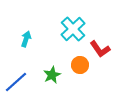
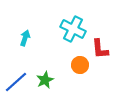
cyan cross: rotated 20 degrees counterclockwise
cyan arrow: moved 1 px left, 1 px up
red L-shape: rotated 30 degrees clockwise
green star: moved 7 px left, 5 px down
